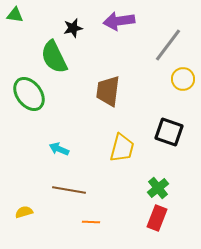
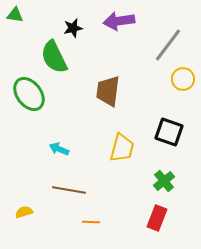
green cross: moved 6 px right, 7 px up
